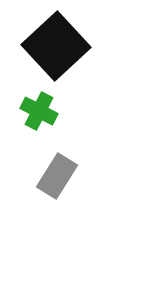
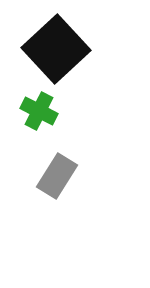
black square: moved 3 px down
